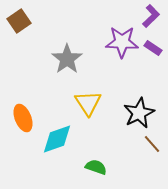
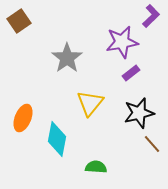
purple star: rotated 12 degrees counterclockwise
purple rectangle: moved 22 px left, 25 px down; rotated 72 degrees counterclockwise
gray star: moved 1 px up
yellow triangle: moved 2 px right; rotated 12 degrees clockwise
black star: rotated 12 degrees clockwise
orange ellipse: rotated 44 degrees clockwise
cyan diamond: rotated 60 degrees counterclockwise
green semicircle: rotated 15 degrees counterclockwise
